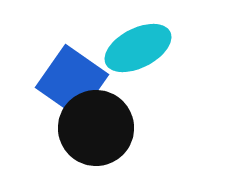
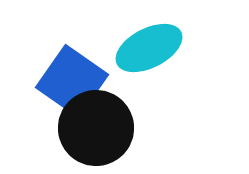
cyan ellipse: moved 11 px right
